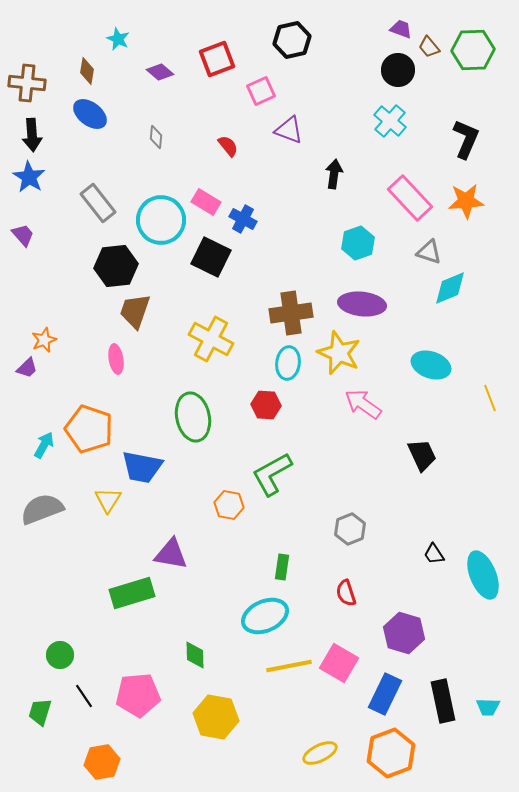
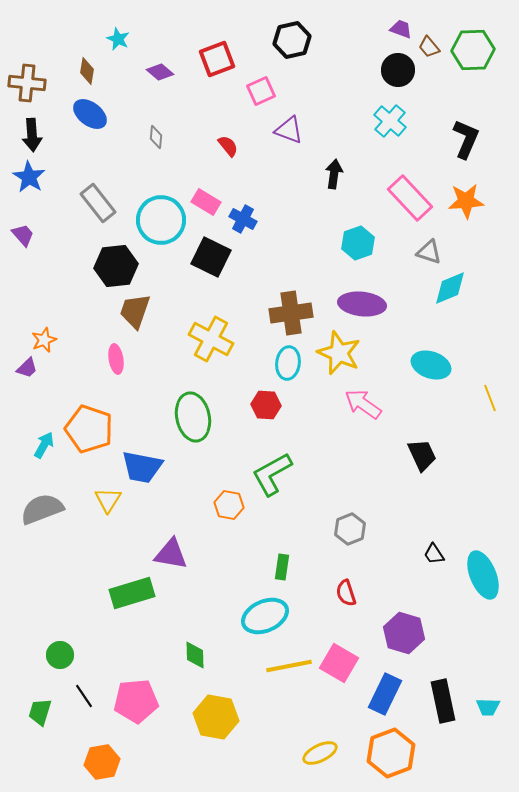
pink pentagon at (138, 695): moved 2 px left, 6 px down
